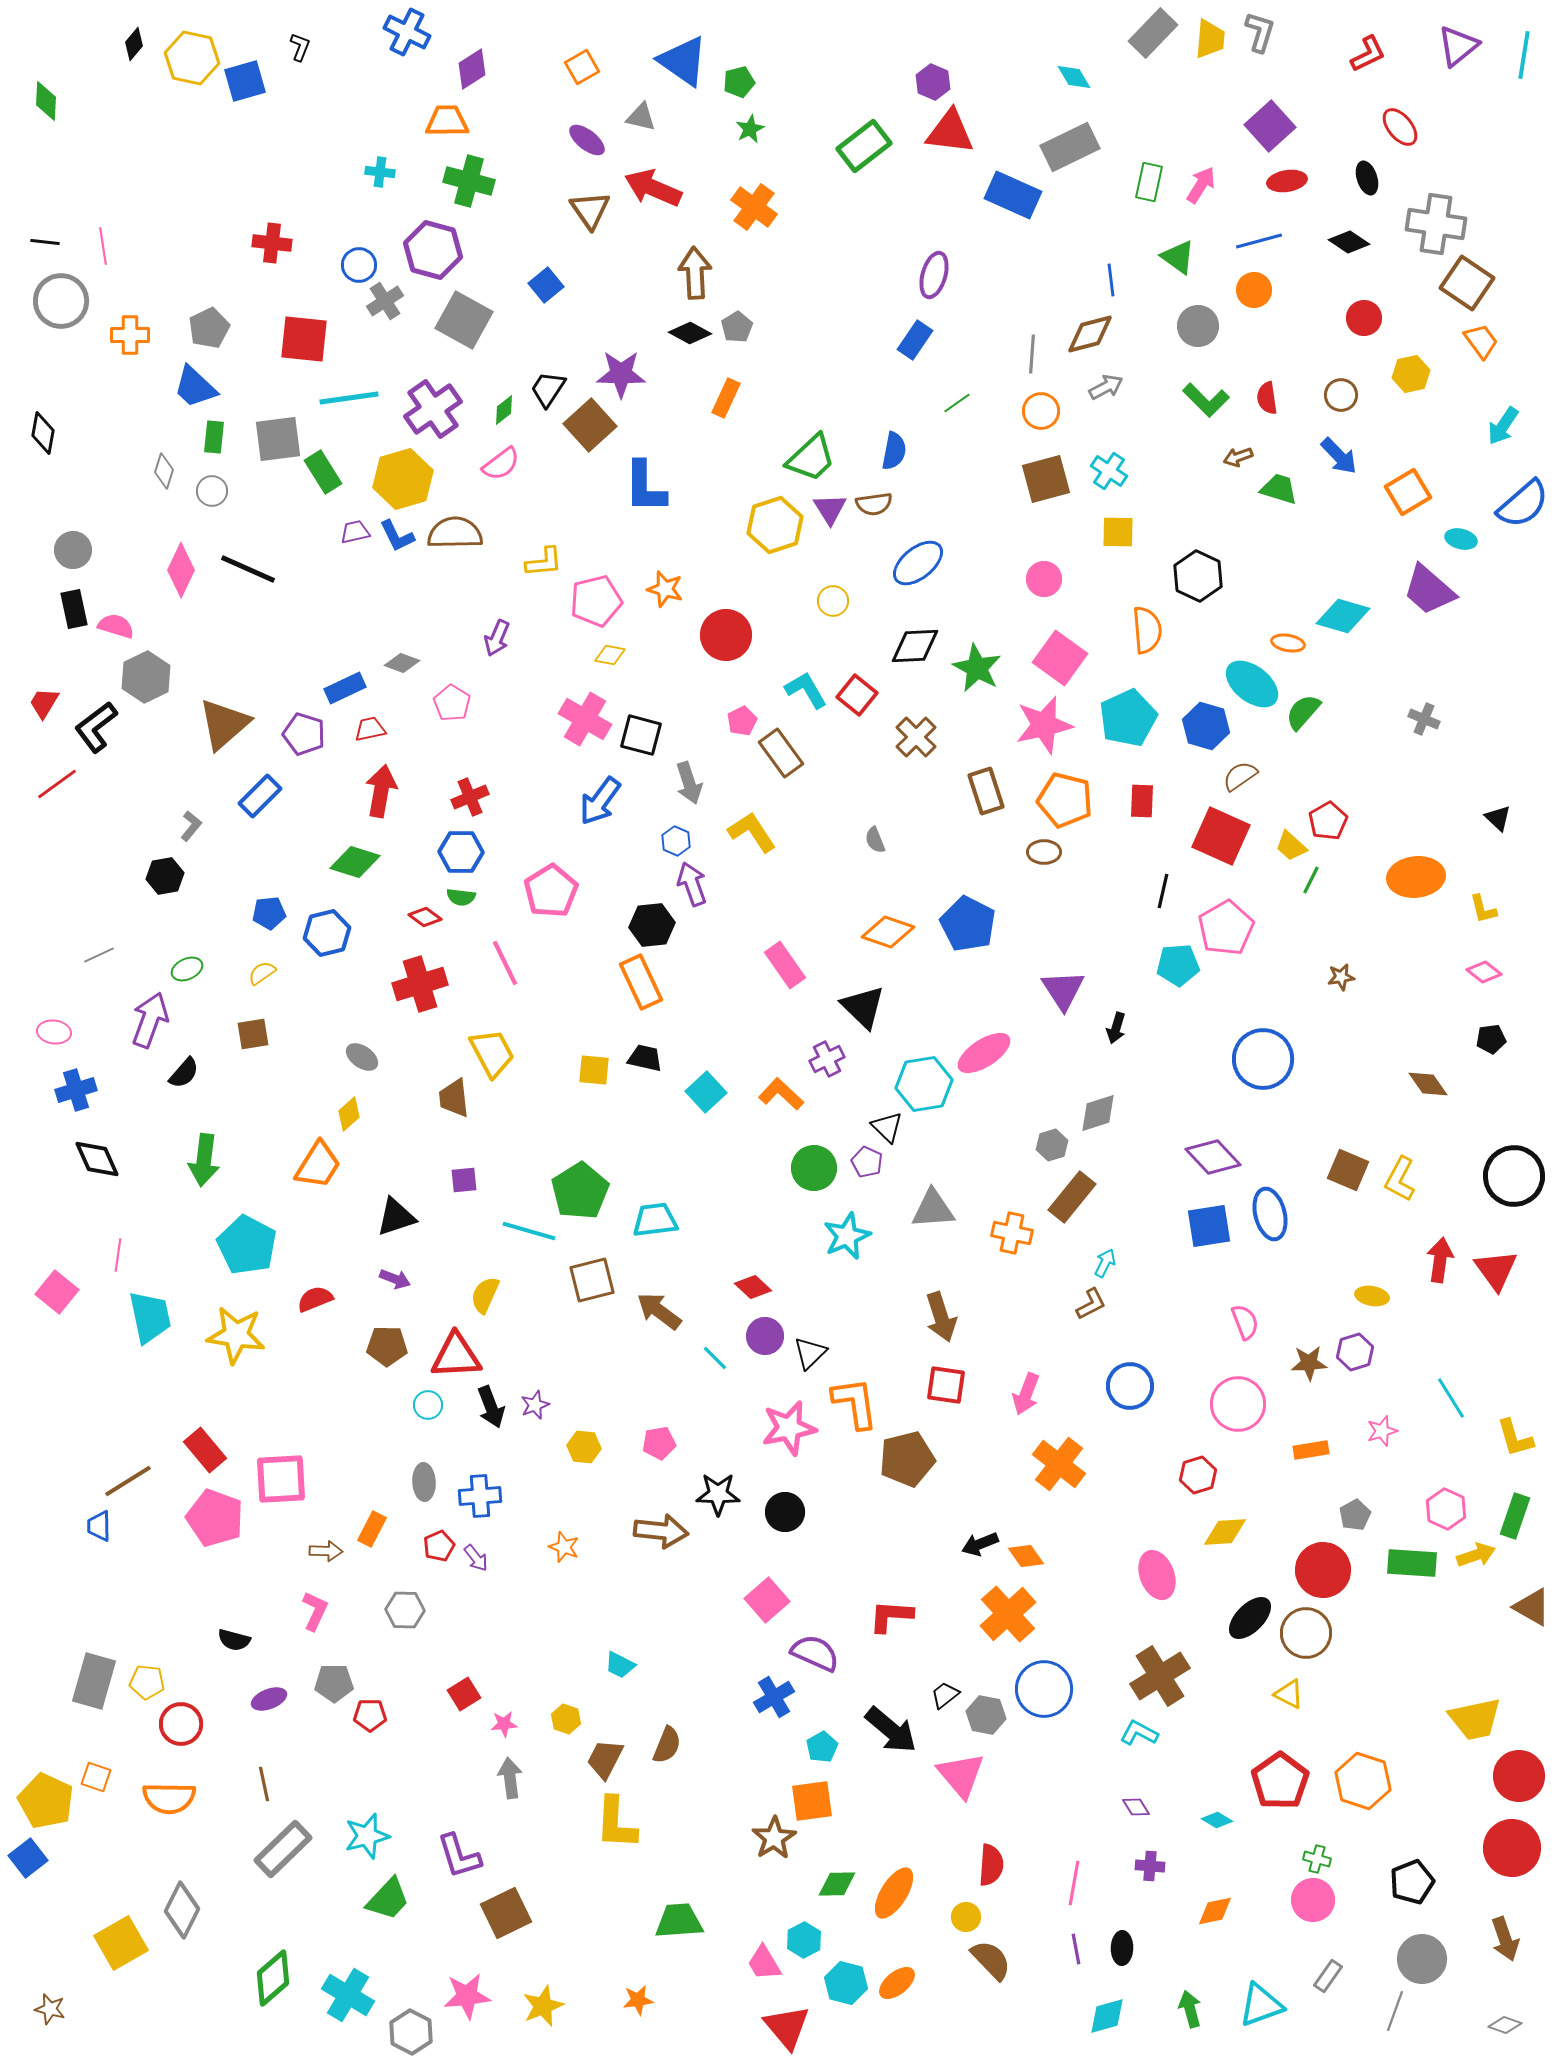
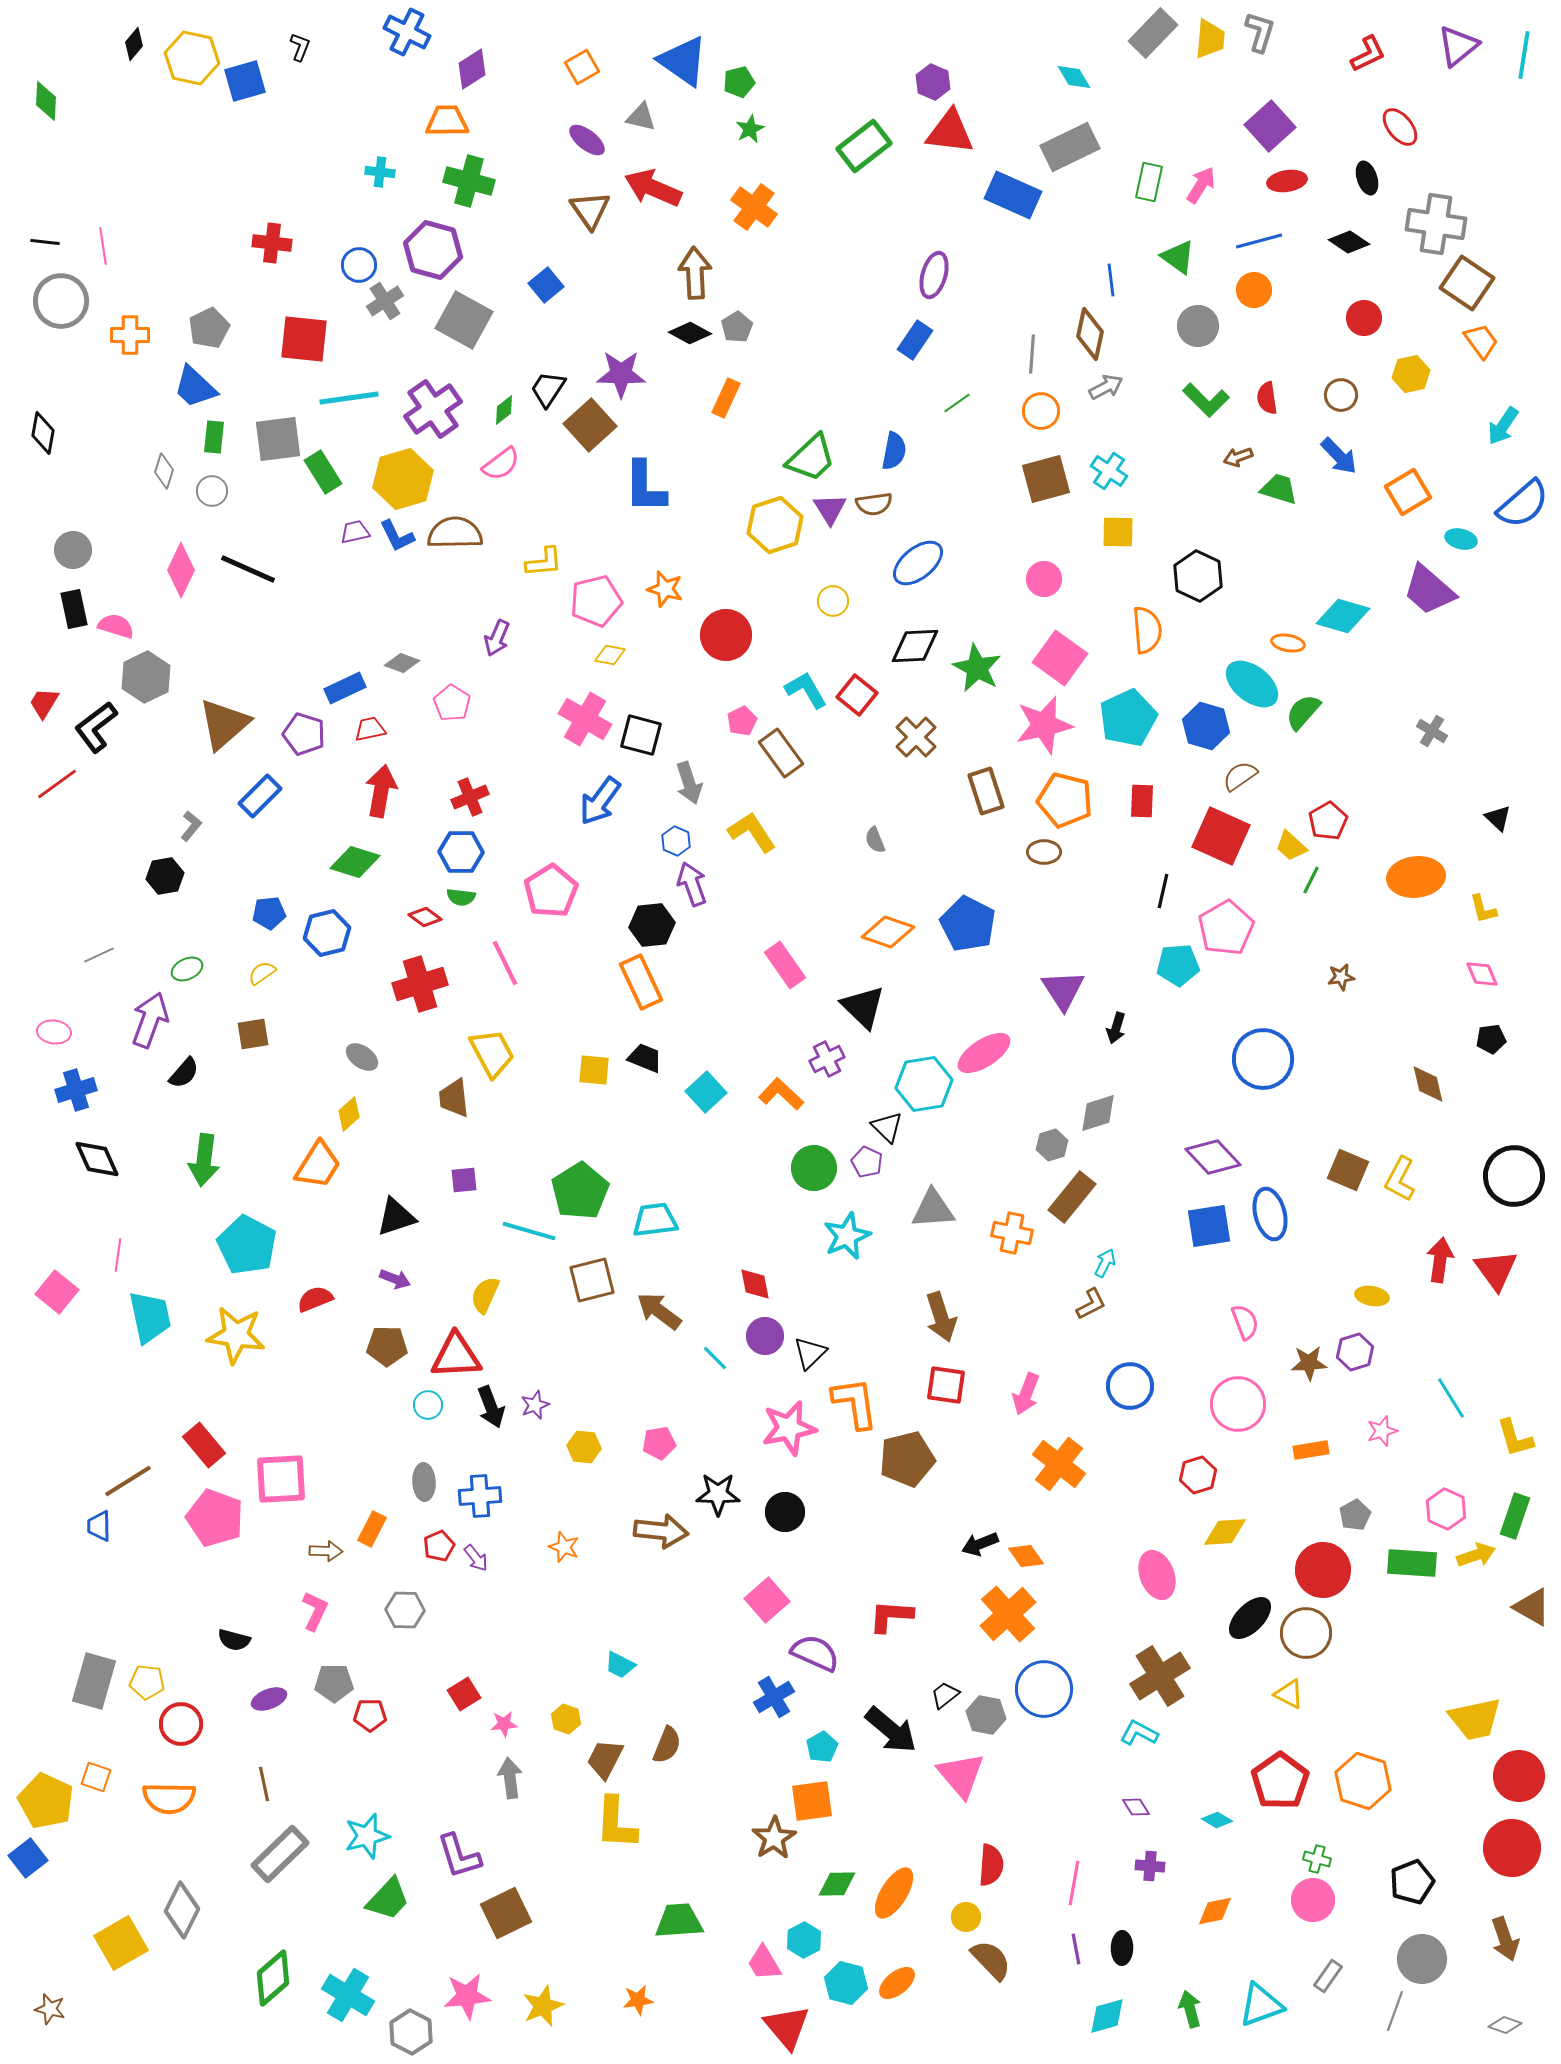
brown diamond at (1090, 334): rotated 63 degrees counterclockwise
gray cross at (1424, 719): moved 8 px right, 12 px down; rotated 8 degrees clockwise
pink diamond at (1484, 972): moved 2 px left, 2 px down; rotated 28 degrees clockwise
black trapezoid at (645, 1058): rotated 9 degrees clockwise
brown diamond at (1428, 1084): rotated 21 degrees clockwise
red diamond at (753, 1287): moved 2 px right, 3 px up; rotated 36 degrees clockwise
red rectangle at (205, 1450): moved 1 px left, 5 px up
gray rectangle at (283, 1849): moved 3 px left, 5 px down
